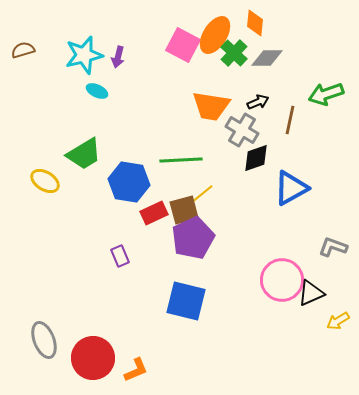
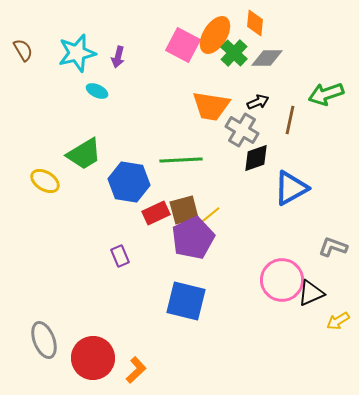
brown semicircle: rotated 75 degrees clockwise
cyan star: moved 7 px left, 2 px up
yellow line: moved 7 px right, 22 px down
red rectangle: moved 2 px right
orange L-shape: rotated 20 degrees counterclockwise
